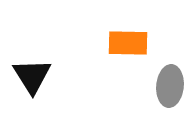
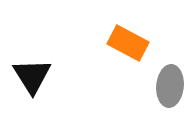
orange rectangle: rotated 27 degrees clockwise
